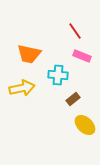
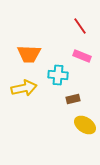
red line: moved 5 px right, 5 px up
orange trapezoid: rotated 10 degrees counterclockwise
yellow arrow: moved 2 px right
brown rectangle: rotated 24 degrees clockwise
yellow ellipse: rotated 10 degrees counterclockwise
